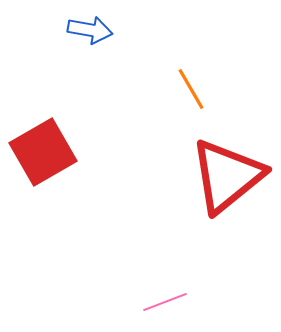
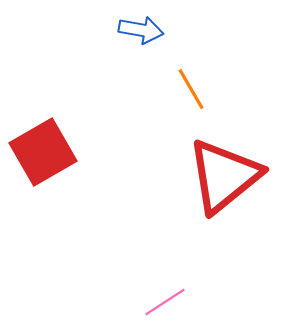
blue arrow: moved 51 px right
red triangle: moved 3 px left
pink line: rotated 12 degrees counterclockwise
